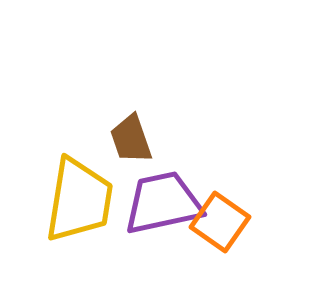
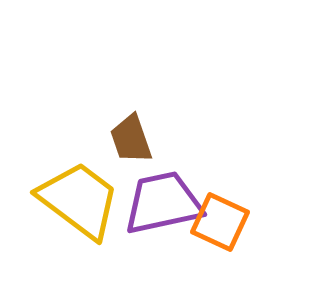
yellow trapezoid: rotated 62 degrees counterclockwise
orange square: rotated 10 degrees counterclockwise
